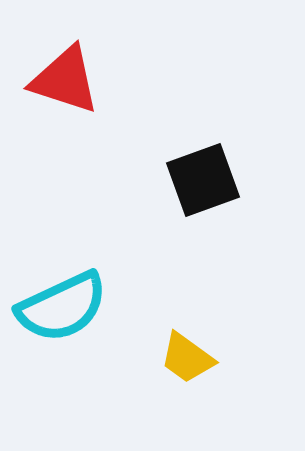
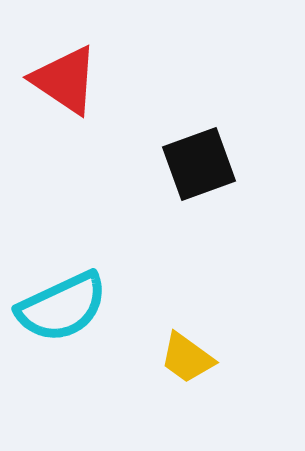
red triangle: rotated 16 degrees clockwise
black square: moved 4 px left, 16 px up
